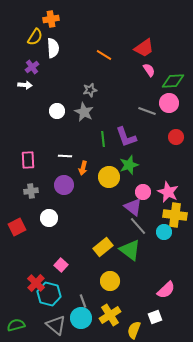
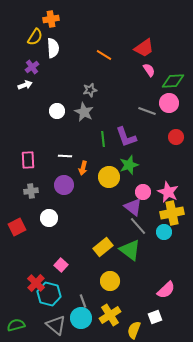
white arrow at (25, 85): rotated 24 degrees counterclockwise
yellow cross at (175, 215): moved 3 px left, 2 px up; rotated 20 degrees counterclockwise
